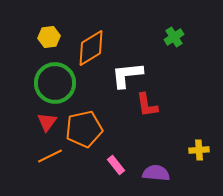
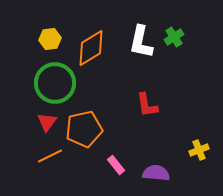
yellow hexagon: moved 1 px right, 2 px down
white L-shape: moved 14 px right, 33 px up; rotated 72 degrees counterclockwise
yellow cross: rotated 18 degrees counterclockwise
